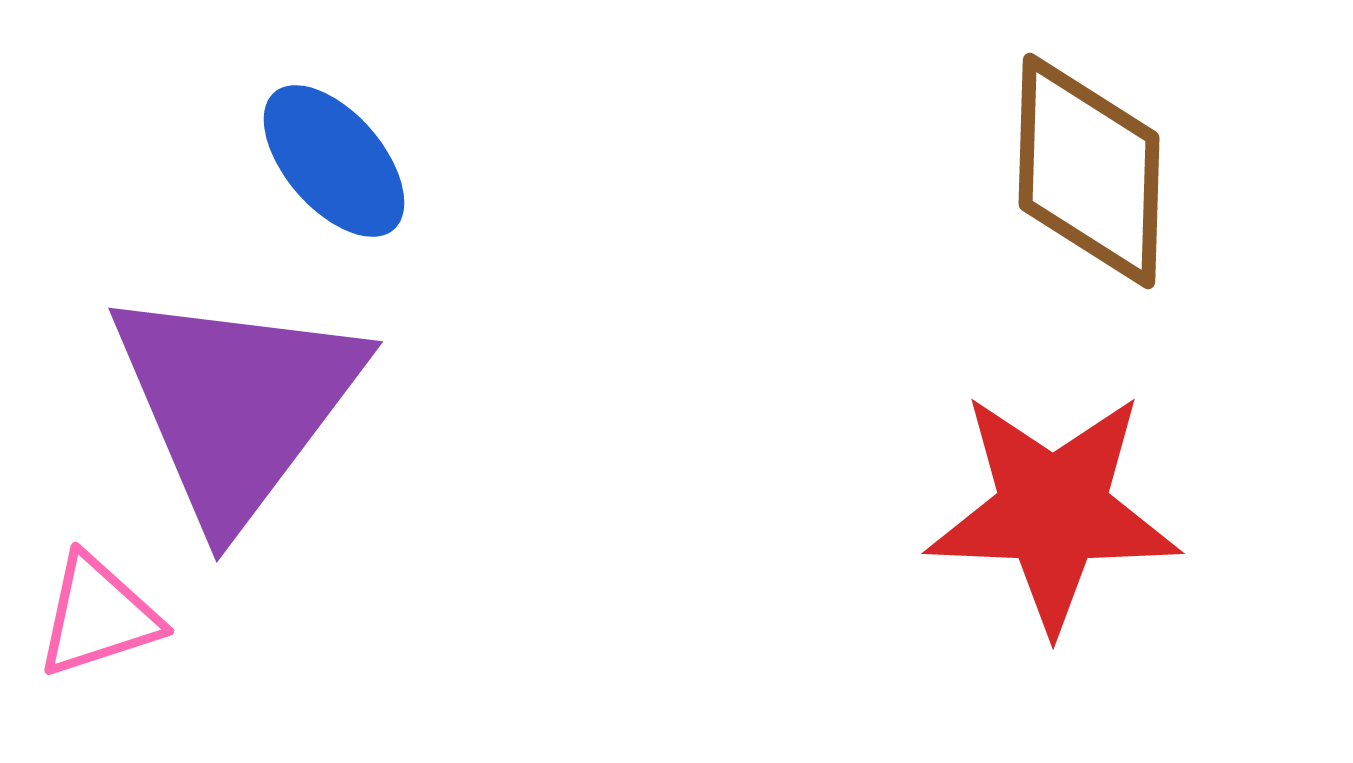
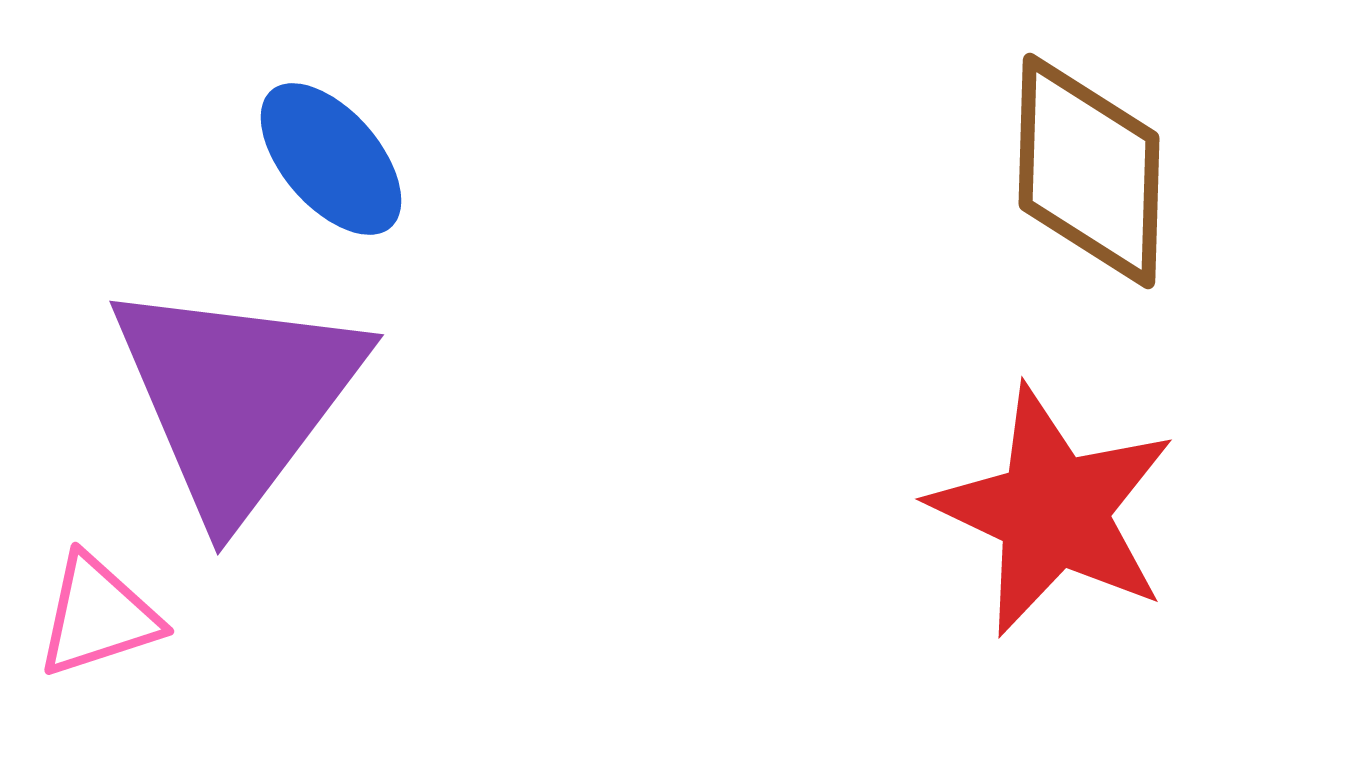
blue ellipse: moved 3 px left, 2 px up
purple triangle: moved 1 px right, 7 px up
red star: rotated 23 degrees clockwise
